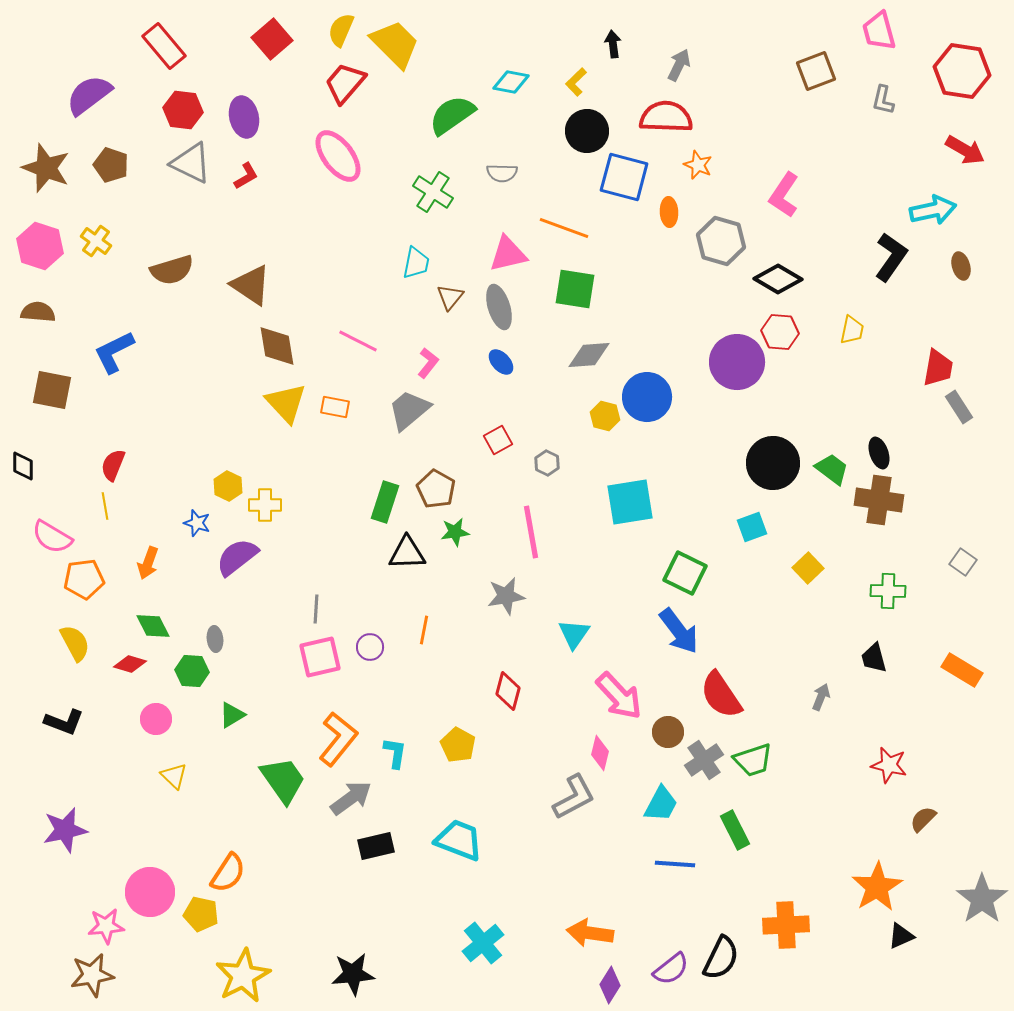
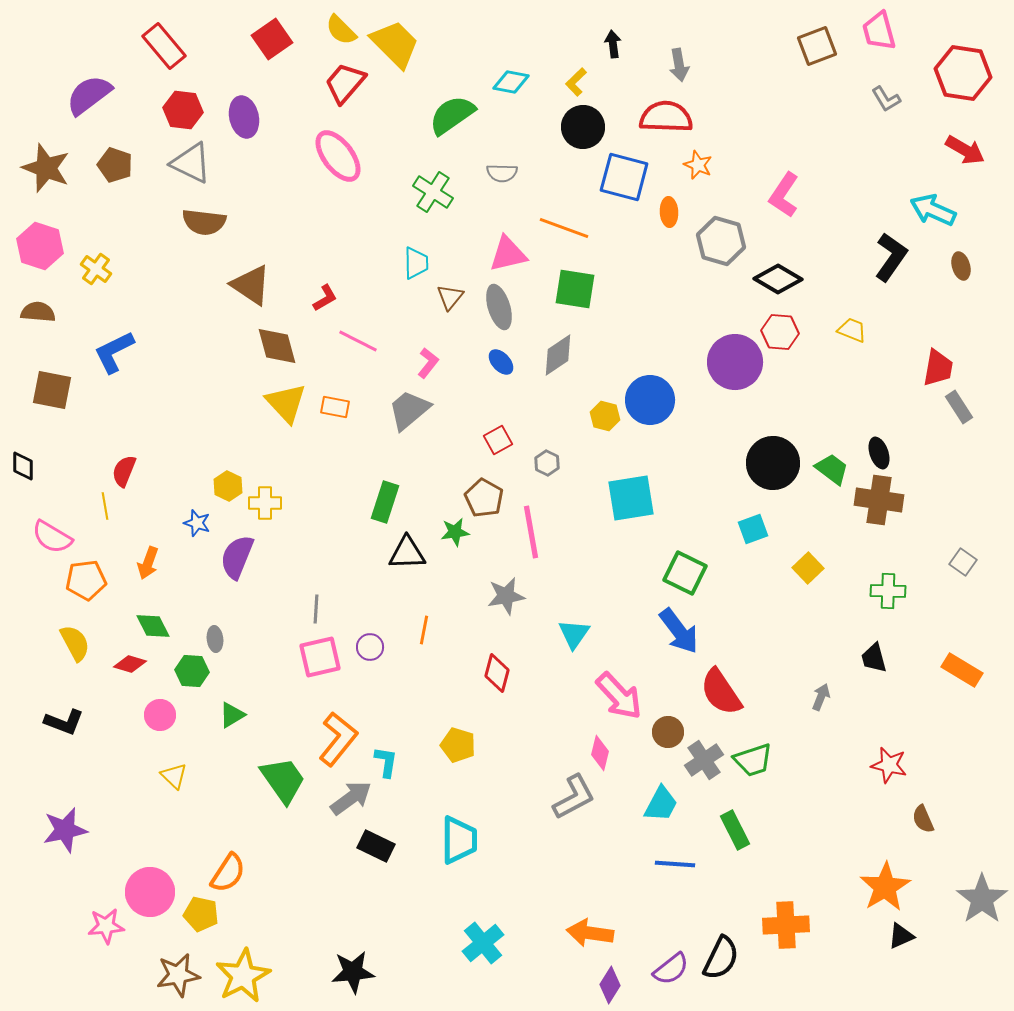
yellow semicircle at (341, 30): rotated 68 degrees counterclockwise
red square at (272, 39): rotated 6 degrees clockwise
gray arrow at (679, 65): rotated 144 degrees clockwise
brown square at (816, 71): moved 1 px right, 25 px up
red hexagon at (962, 71): moved 1 px right, 2 px down
gray L-shape at (883, 100): moved 3 px right, 1 px up; rotated 44 degrees counterclockwise
black circle at (587, 131): moved 4 px left, 4 px up
brown pentagon at (111, 165): moved 4 px right
red L-shape at (246, 176): moved 79 px right, 122 px down
cyan arrow at (933, 210): rotated 144 degrees counterclockwise
yellow cross at (96, 241): moved 28 px down
cyan trapezoid at (416, 263): rotated 12 degrees counterclockwise
brown semicircle at (172, 270): moved 32 px right, 48 px up; rotated 24 degrees clockwise
yellow trapezoid at (852, 330): rotated 80 degrees counterclockwise
brown diamond at (277, 346): rotated 6 degrees counterclockwise
gray diamond at (589, 355): moved 31 px left; rotated 30 degrees counterclockwise
purple circle at (737, 362): moved 2 px left
blue circle at (647, 397): moved 3 px right, 3 px down
red semicircle at (113, 465): moved 11 px right, 6 px down
brown pentagon at (436, 489): moved 48 px right, 9 px down
cyan square at (630, 502): moved 1 px right, 4 px up
yellow cross at (265, 505): moved 2 px up
cyan square at (752, 527): moved 1 px right, 2 px down
purple semicircle at (237, 557): rotated 30 degrees counterclockwise
orange pentagon at (84, 579): moved 2 px right, 1 px down
red diamond at (508, 691): moved 11 px left, 18 px up
red semicircle at (721, 695): moved 3 px up
pink circle at (156, 719): moved 4 px right, 4 px up
yellow pentagon at (458, 745): rotated 12 degrees counterclockwise
cyan L-shape at (395, 753): moved 9 px left, 9 px down
brown semicircle at (923, 819): rotated 68 degrees counterclockwise
cyan trapezoid at (459, 840): rotated 69 degrees clockwise
black rectangle at (376, 846): rotated 39 degrees clockwise
orange star at (877, 887): moved 8 px right
black star at (353, 974): moved 2 px up
brown star at (92, 975): moved 86 px right
